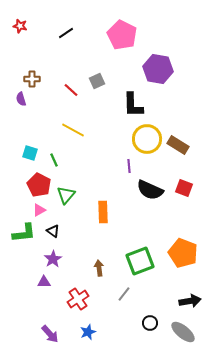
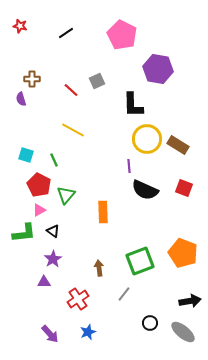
cyan square: moved 4 px left, 2 px down
black semicircle: moved 5 px left
